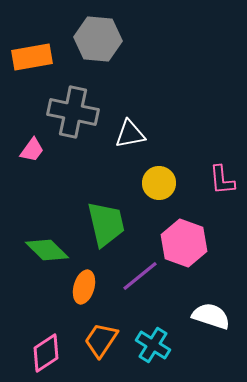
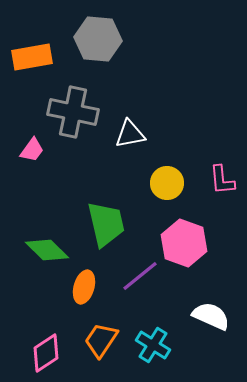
yellow circle: moved 8 px right
white semicircle: rotated 6 degrees clockwise
